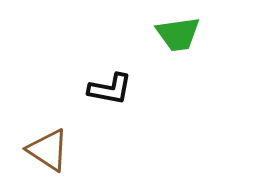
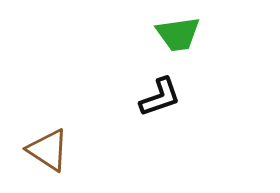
black L-shape: moved 50 px right, 8 px down; rotated 30 degrees counterclockwise
